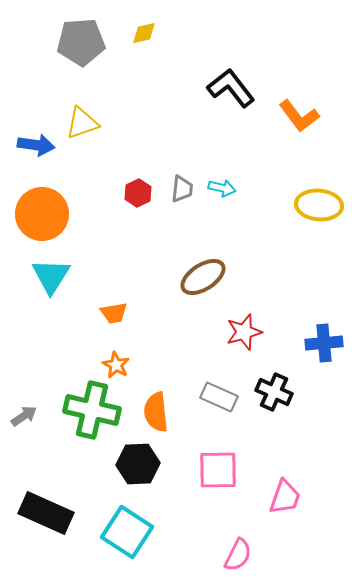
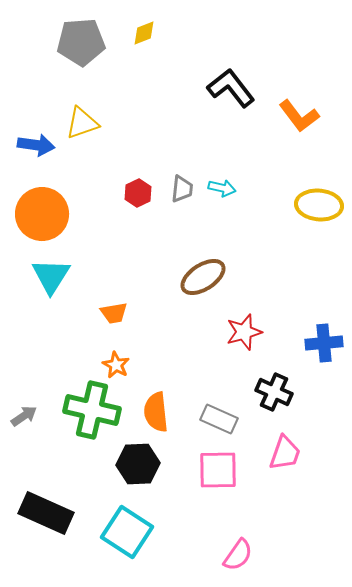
yellow diamond: rotated 8 degrees counterclockwise
gray rectangle: moved 22 px down
pink trapezoid: moved 44 px up
pink semicircle: rotated 8 degrees clockwise
